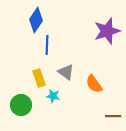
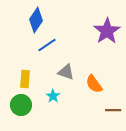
purple star: rotated 16 degrees counterclockwise
blue line: rotated 54 degrees clockwise
gray triangle: rotated 18 degrees counterclockwise
yellow rectangle: moved 14 px left, 1 px down; rotated 24 degrees clockwise
cyan star: rotated 24 degrees clockwise
brown line: moved 6 px up
